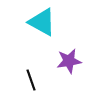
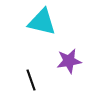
cyan triangle: rotated 16 degrees counterclockwise
